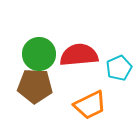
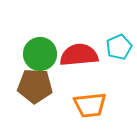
green circle: moved 1 px right
cyan pentagon: moved 21 px up
orange trapezoid: rotated 20 degrees clockwise
